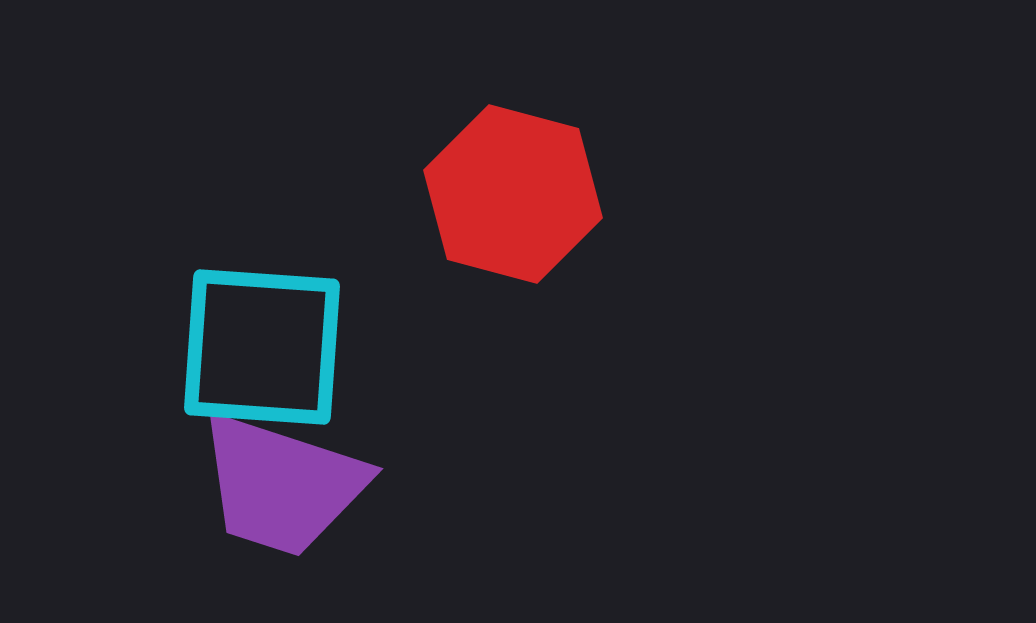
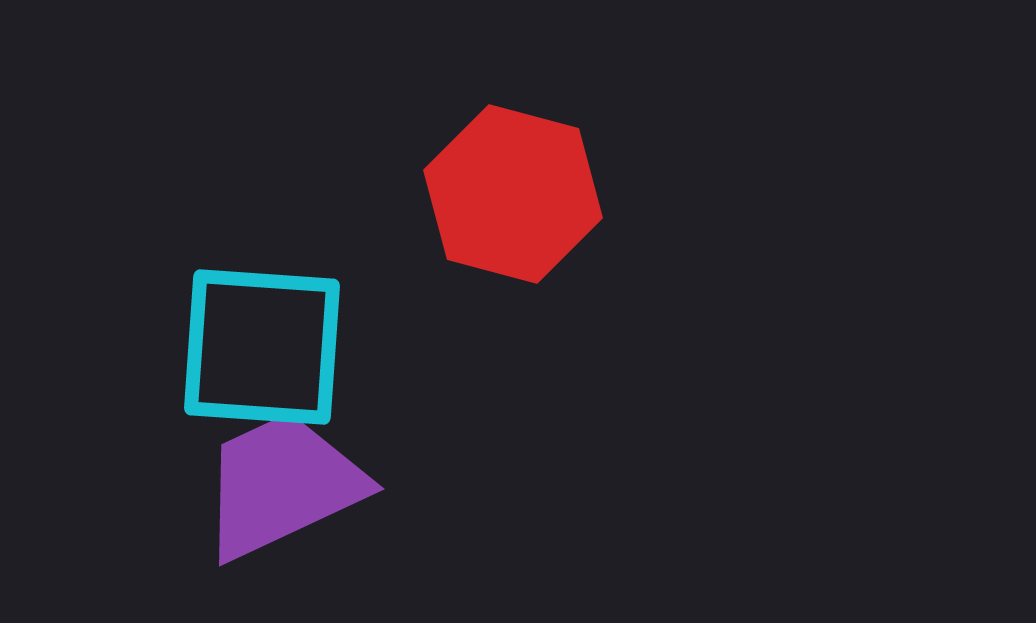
purple trapezoid: rotated 137 degrees clockwise
